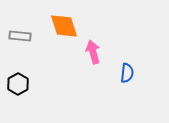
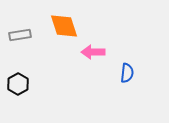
gray rectangle: moved 1 px up; rotated 15 degrees counterclockwise
pink arrow: rotated 75 degrees counterclockwise
